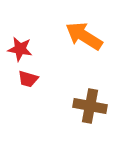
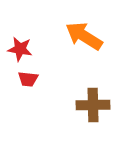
red trapezoid: rotated 10 degrees counterclockwise
brown cross: moved 3 px right, 1 px up; rotated 12 degrees counterclockwise
